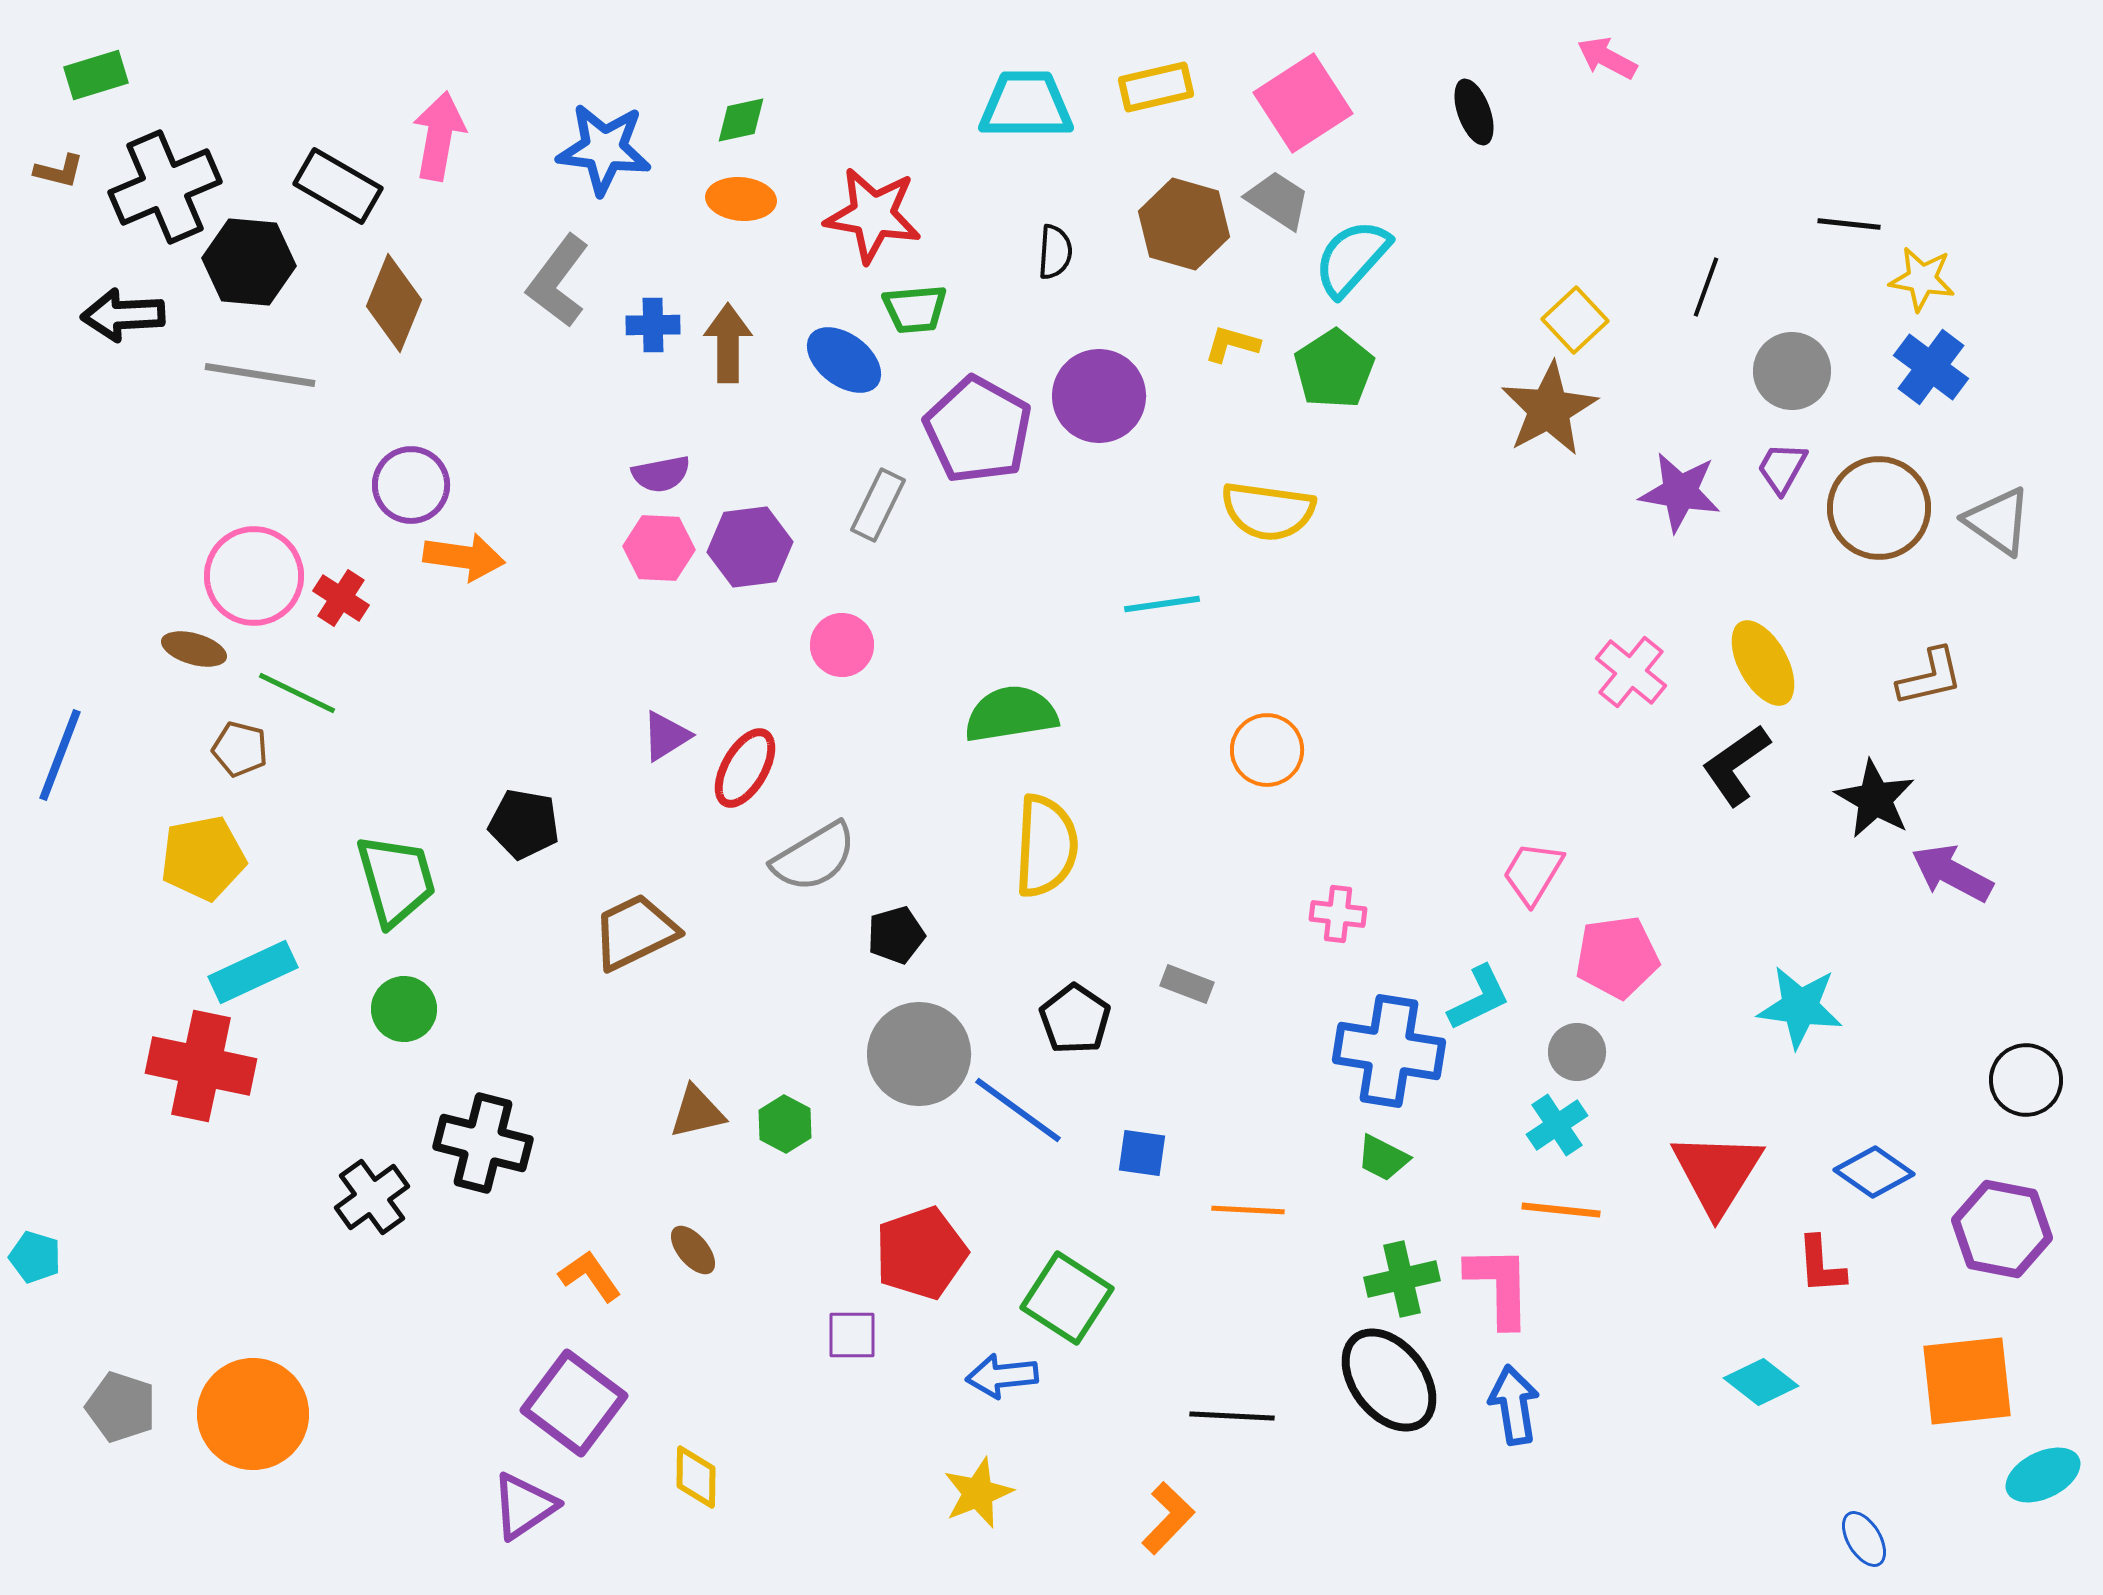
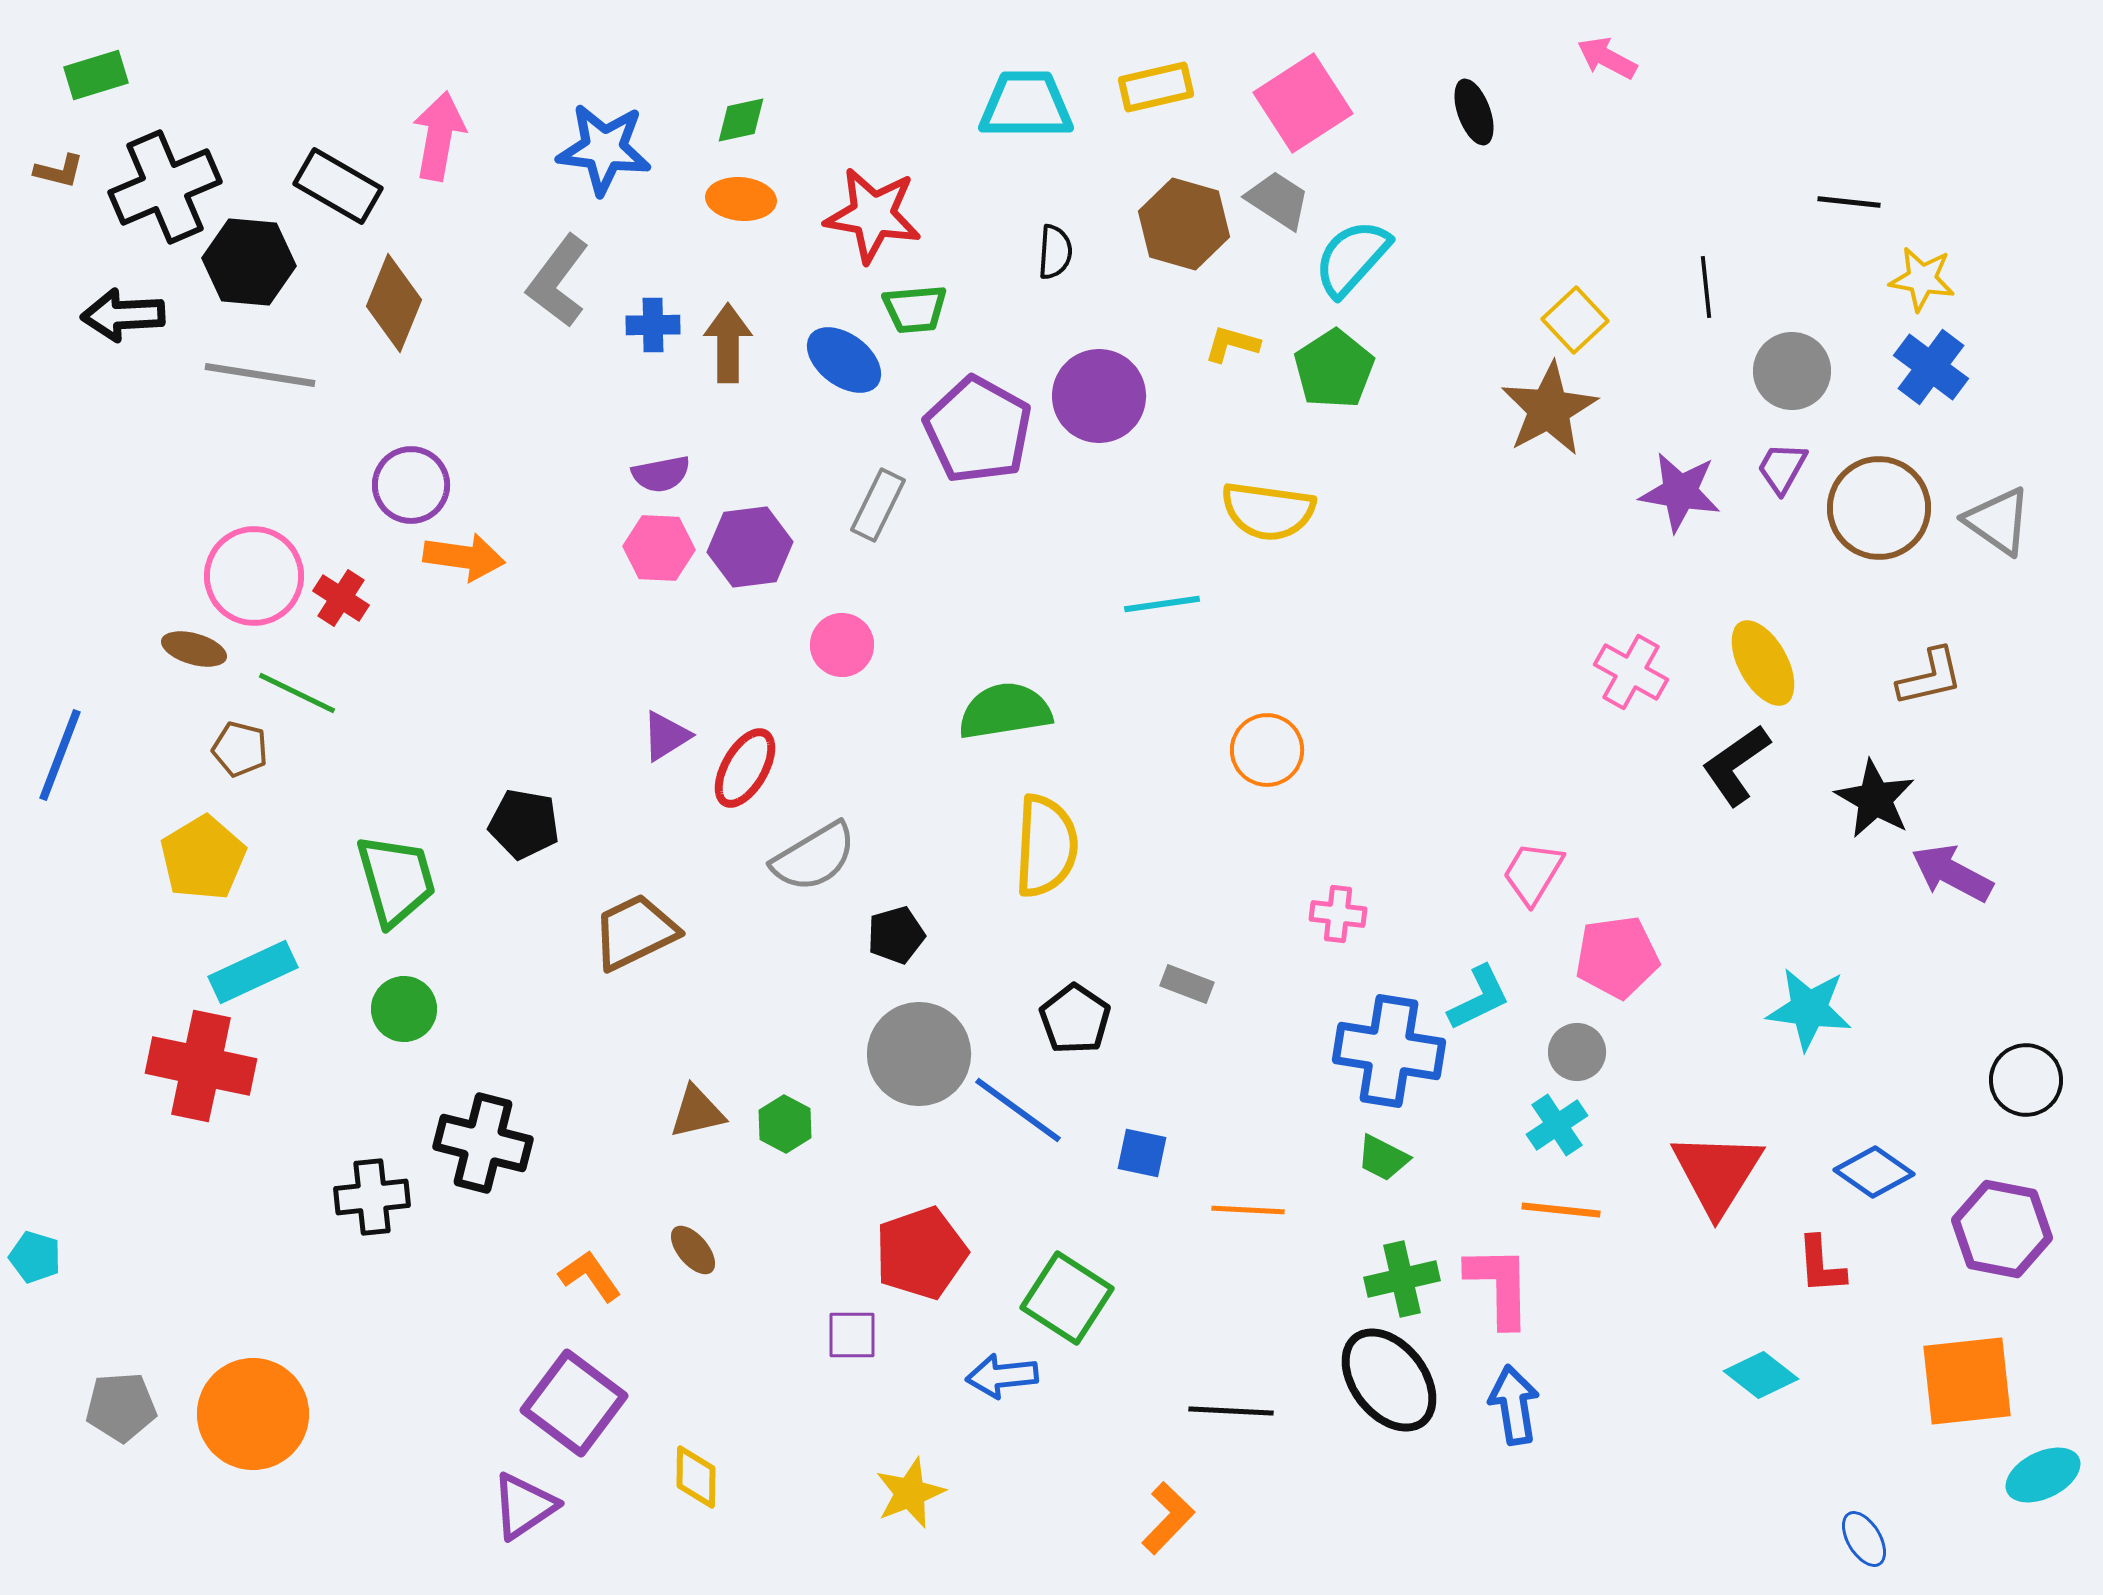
black line at (1849, 224): moved 22 px up
black line at (1706, 287): rotated 26 degrees counterclockwise
pink cross at (1631, 672): rotated 10 degrees counterclockwise
green semicircle at (1011, 714): moved 6 px left, 3 px up
yellow pentagon at (203, 858): rotated 20 degrees counterclockwise
cyan star at (1800, 1007): moved 9 px right, 2 px down
blue square at (1142, 1153): rotated 4 degrees clockwise
black cross at (372, 1197): rotated 30 degrees clockwise
cyan diamond at (1761, 1382): moved 7 px up
gray pentagon at (121, 1407): rotated 22 degrees counterclockwise
black line at (1232, 1416): moved 1 px left, 5 px up
yellow star at (978, 1493): moved 68 px left
